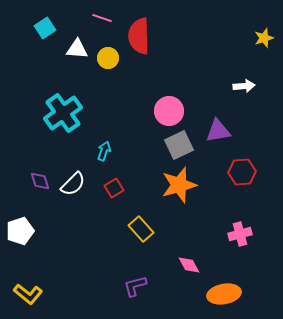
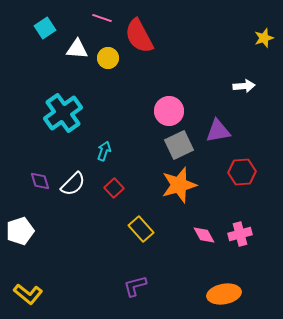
red semicircle: rotated 27 degrees counterclockwise
red square: rotated 12 degrees counterclockwise
pink diamond: moved 15 px right, 30 px up
